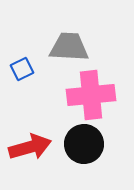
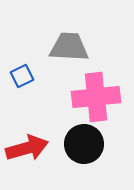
blue square: moved 7 px down
pink cross: moved 5 px right, 2 px down
red arrow: moved 3 px left, 1 px down
